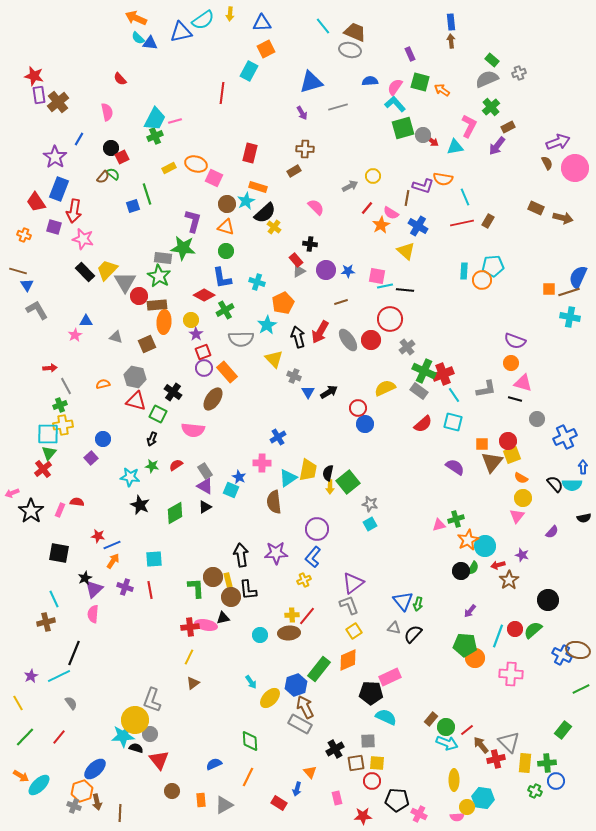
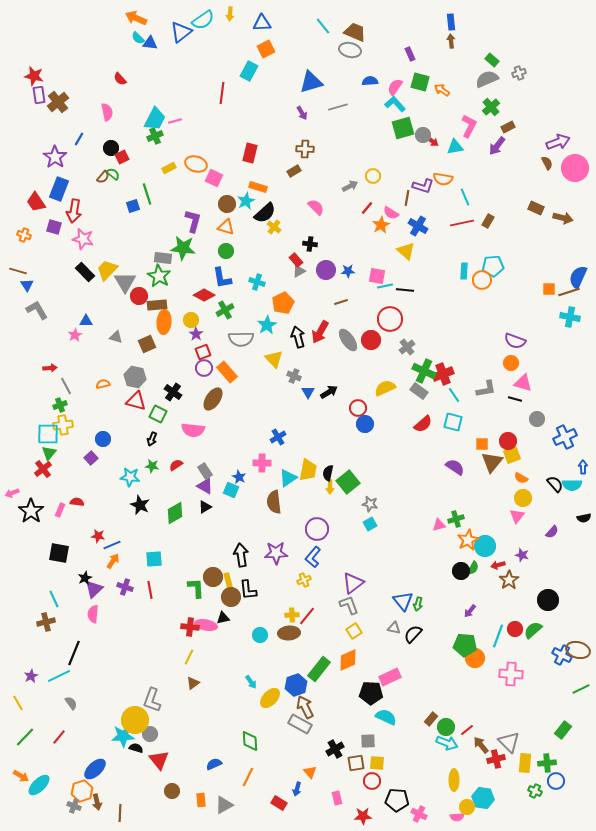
blue triangle at (181, 32): rotated 25 degrees counterclockwise
red cross at (190, 627): rotated 12 degrees clockwise
